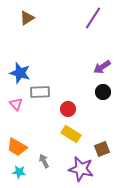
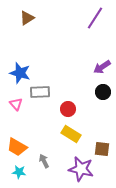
purple line: moved 2 px right
brown square: rotated 28 degrees clockwise
